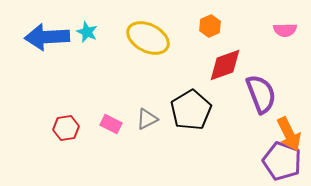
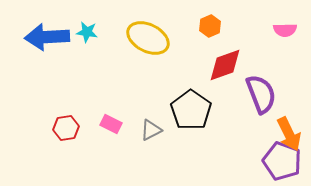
cyan star: rotated 15 degrees counterclockwise
black pentagon: rotated 6 degrees counterclockwise
gray triangle: moved 4 px right, 11 px down
